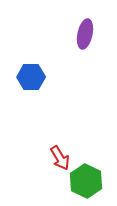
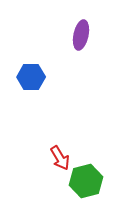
purple ellipse: moved 4 px left, 1 px down
green hexagon: rotated 20 degrees clockwise
